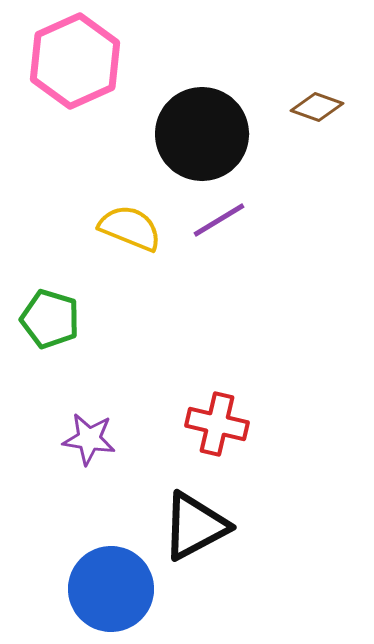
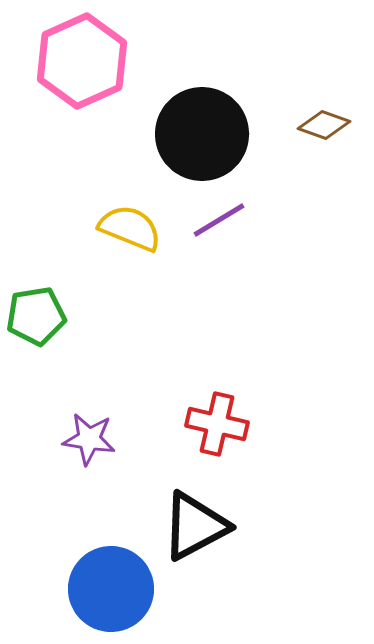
pink hexagon: moved 7 px right
brown diamond: moved 7 px right, 18 px down
green pentagon: moved 14 px left, 3 px up; rotated 26 degrees counterclockwise
